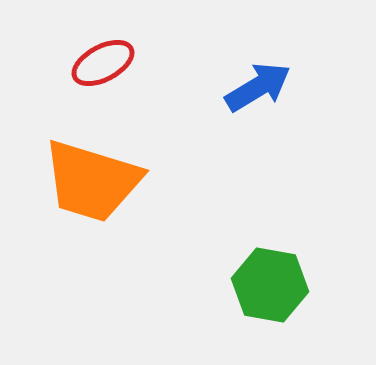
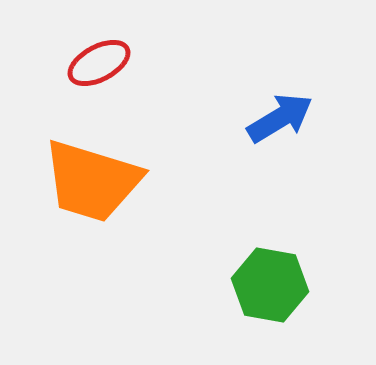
red ellipse: moved 4 px left
blue arrow: moved 22 px right, 31 px down
